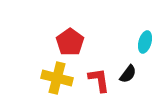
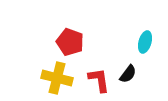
red pentagon: rotated 16 degrees counterclockwise
